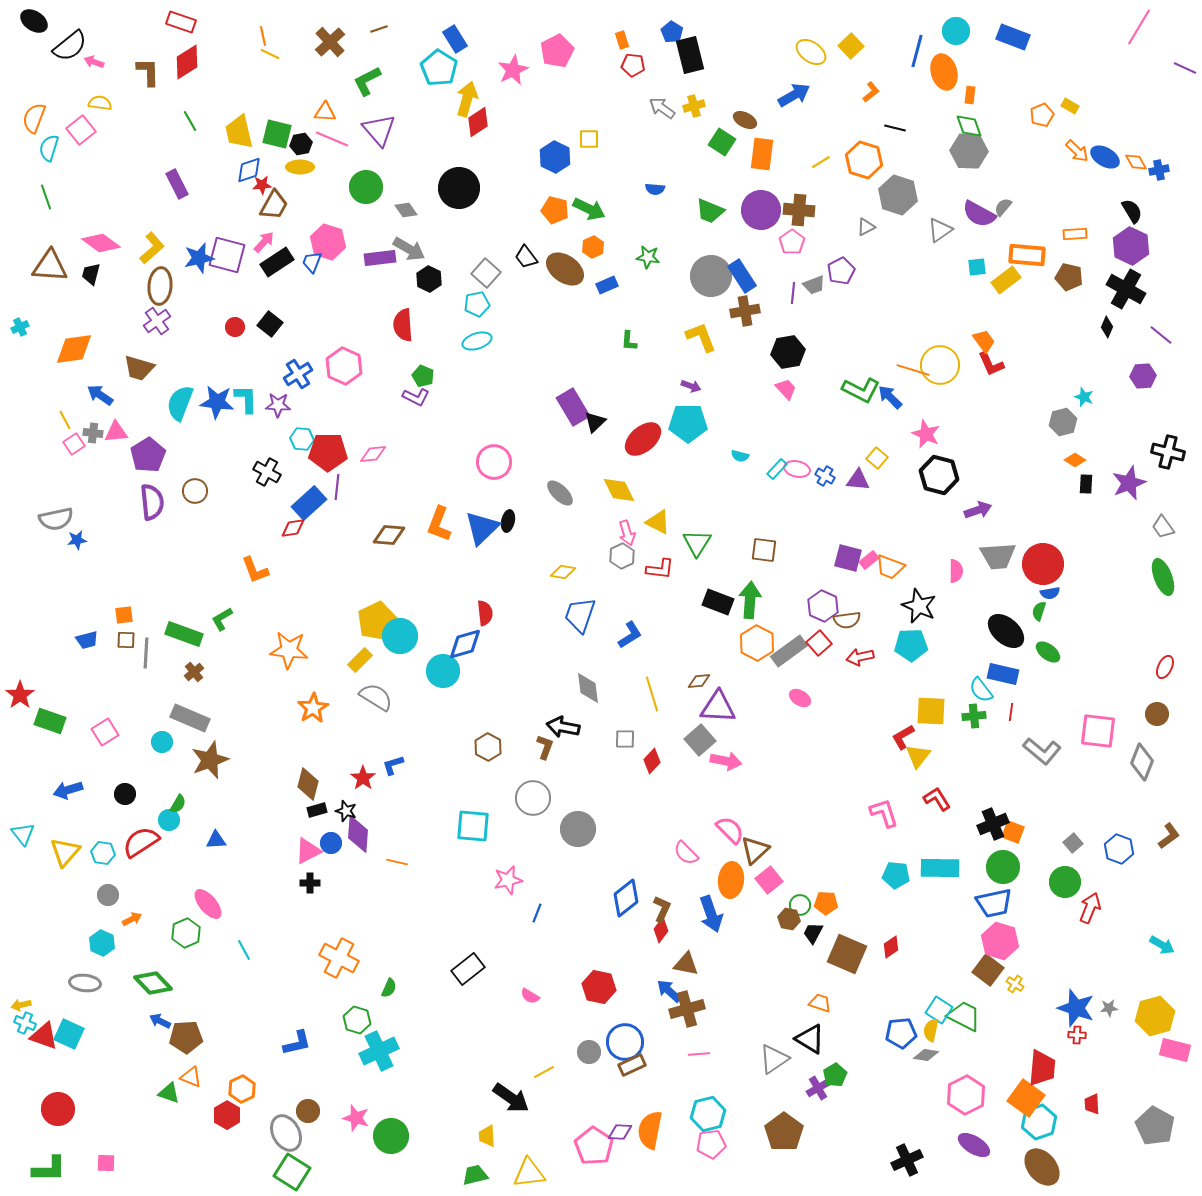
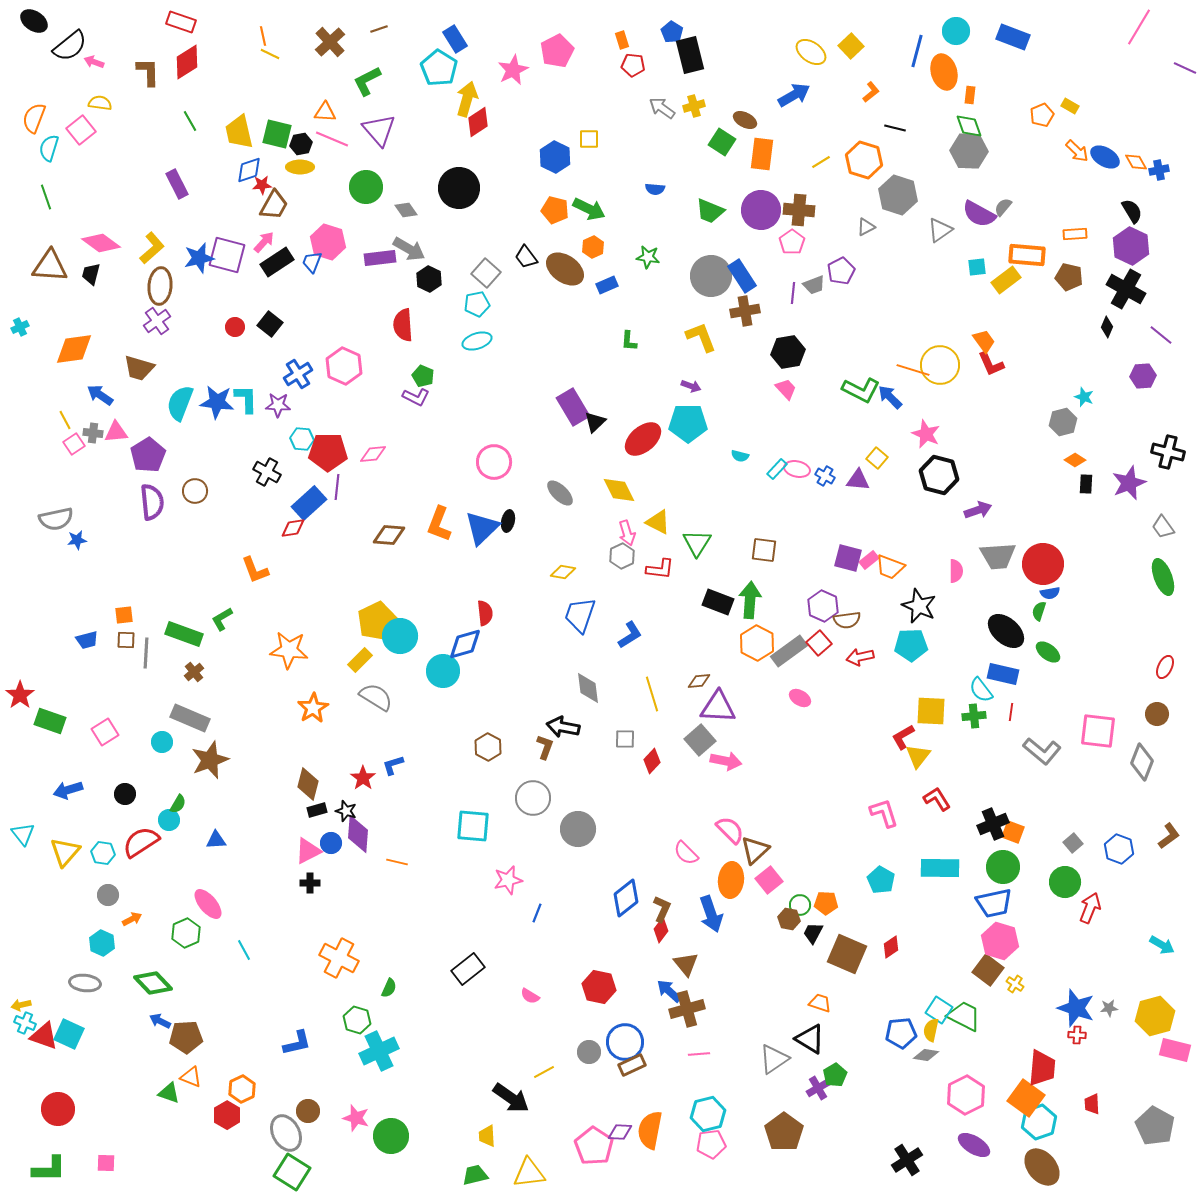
cyan pentagon at (896, 875): moved 15 px left, 5 px down; rotated 24 degrees clockwise
brown triangle at (686, 964): rotated 40 degrees clockwise
black cross at (907, 1160): rotated 8 degrees counterclockwise
